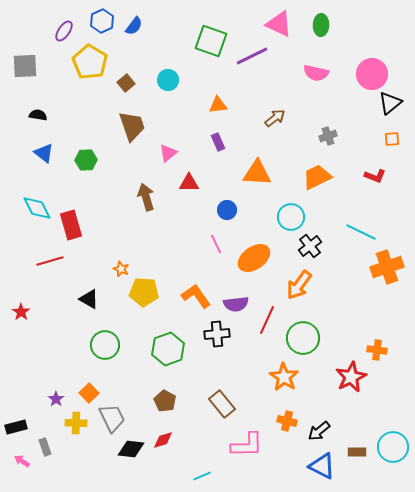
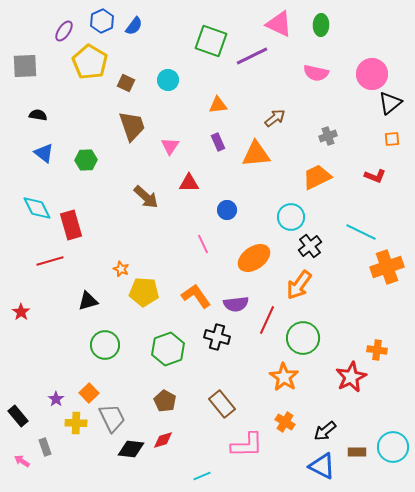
brown square at (126, 83): rotated 24 degrees counterclockwise
pink triangle at (168, 153): moved 2 px right, 7 px up; rotated 18 degrees counterclockwise
orange triangle at (257, 173): moved 1 px left, 19 px up; rotated 8 degrees counterclockwise
brown arrow at (146, 197): rotated 148 degrees clockwise
pink line at (216, 244): moved 13 px left
black triangle at (89, 299): moved 1 px left, 2 px down; rotated 45 degrees counterclockwise
black cross at (217, 334): moved 3 px down; rotated 20 degrees clockwise
orange cross at (287, 421): moved 2 px left, 1 px down; rotated 18 degrees clockwise
black rectangle at (16, 427): moved 2 px right, 11 px up; rotated 65 degrees clockwise
black arrow at (319, 431): moved 6 px right
